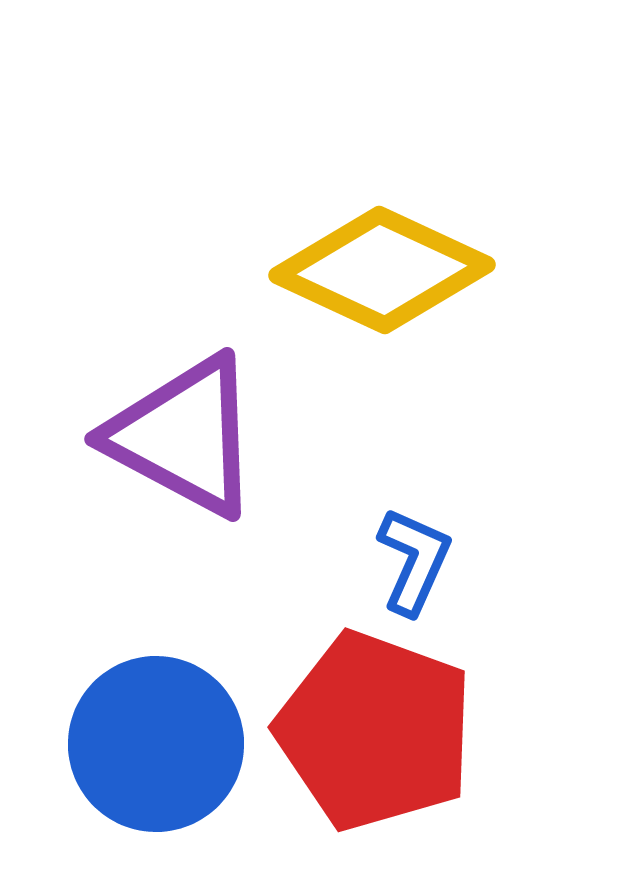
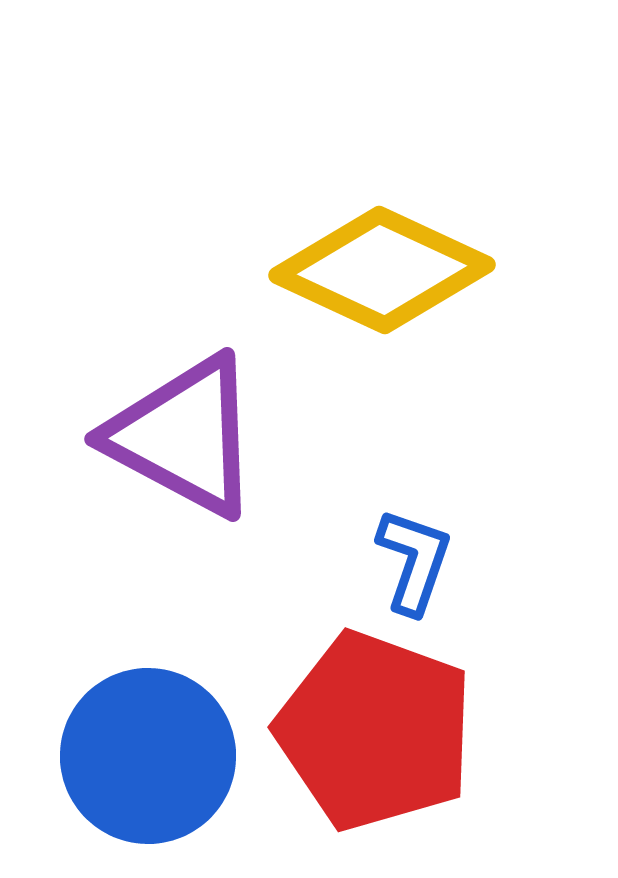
blue L-shape: rotated 5 degrees counterclockwise
blue circle: moved 8 px left, 12 px down
